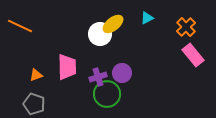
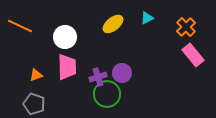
white circle: moved 35 px left, 3 px down
